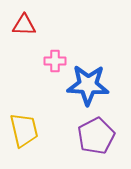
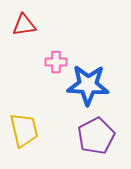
red triangle: rotated 10 degrees counterclockwise
pink cross: moved 1 px right, 1 px down
